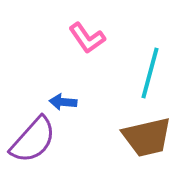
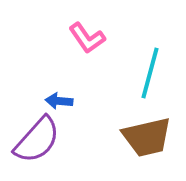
blue arrow: moved 4 px left, 1 px up
purple semicircle: moved 4 px right
